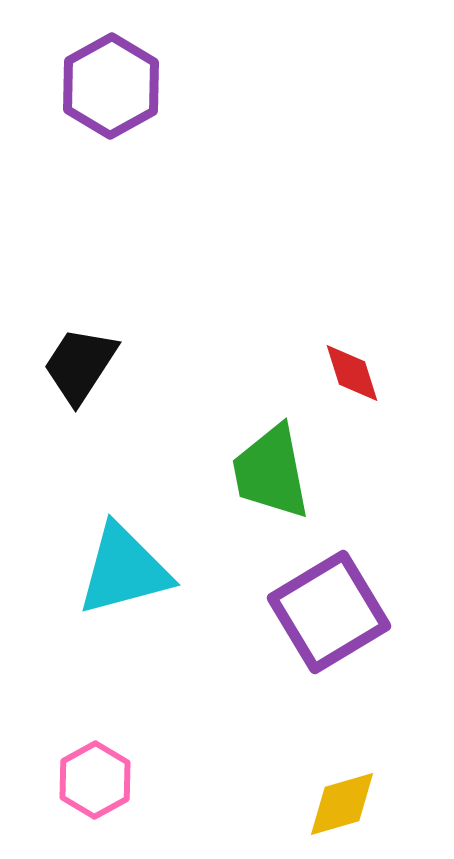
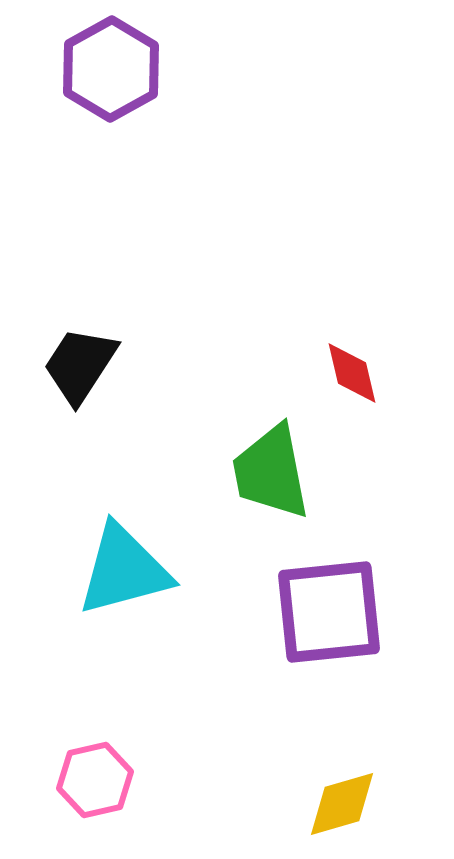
purple hexagon: moved 17 px up
red diamond: rotated 4 degrees clockwise
purple square: rotated 25 degrees clockwise
pink hexagon: rotated 16 degrees clockwise
